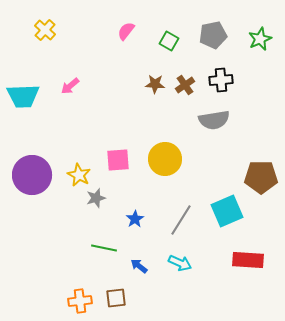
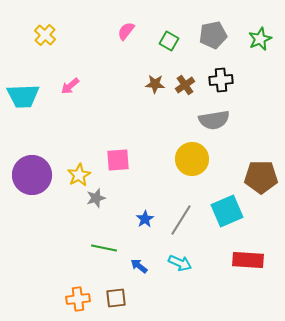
yellow cross: moved 5 px down
yellow circle: moved 27 px right
yellow star: rotated 15 degrees clockwise
blue star: moved 10 px right
orange cross: moved 2 px left, 2 px up
